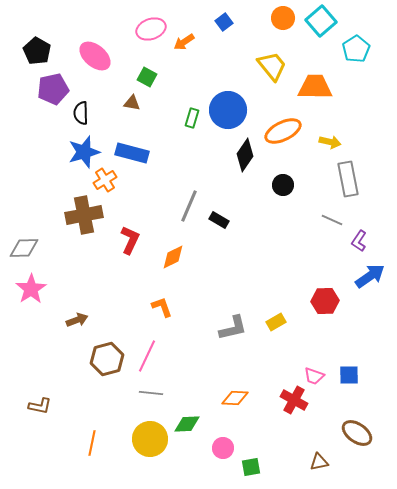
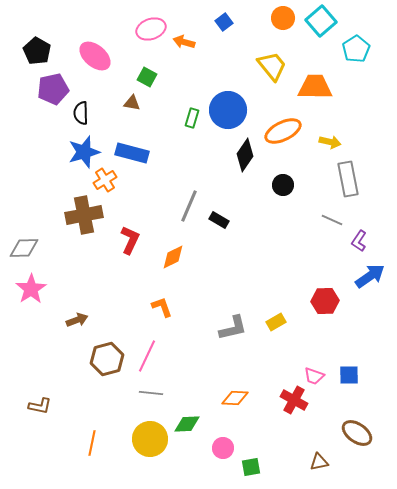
orange arrow at (184, 42): rotated 50 degrees clockwise
